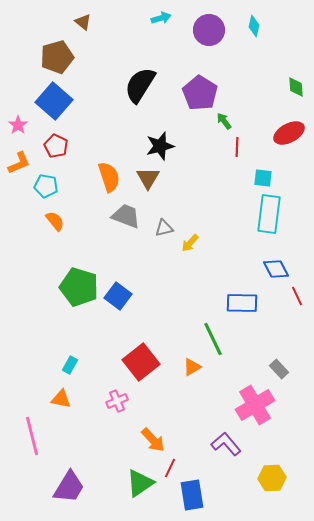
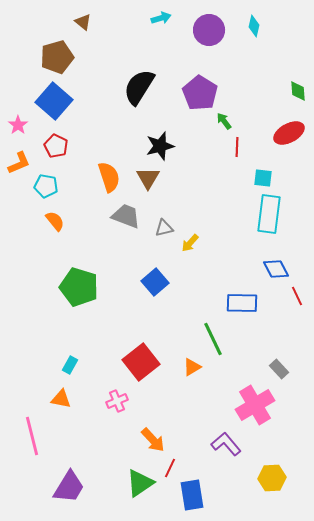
black semicircle at (140, 85): moved 1 px left, 2 px down
green diamond at (296, 87): moved 2 px right, 4 px down
blue square at (118, 296): moved 37 px right, 14 px up; rotated 12 degrees clockwise
